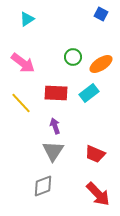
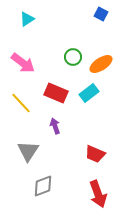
red rectangle: rotated 20 degrees clockwise
gray triangle: moved 25 px left
red arrow: rotated 24 degrees clockwise
